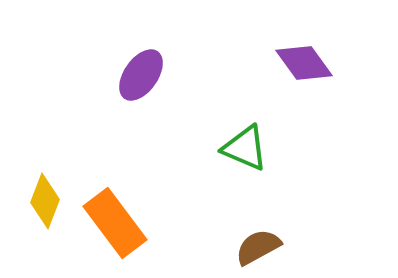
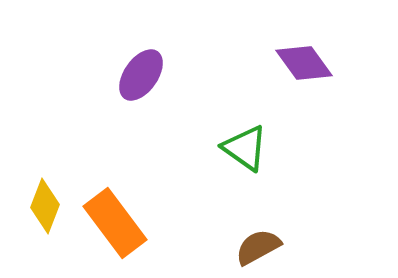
green triangle: rotated 12 degrees clockwise
yellow diamond: moved 5 px down
